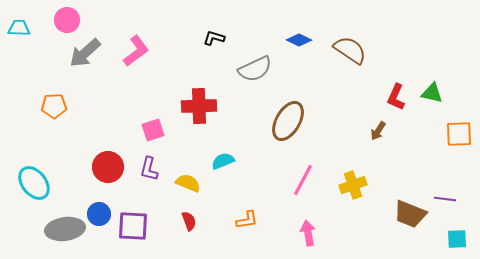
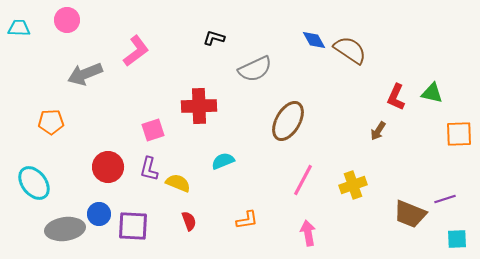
blue diamond: moved 15 px right; rotated 35 degrees clockwise
gray arrow: moved 21 px down; rotated 20 degrees clockwise
orange pentagon: moved 3 px left, 16 px down
yellow semicircle: moved 10 px left
purple line: rotated 25 degrees counterclockwise
